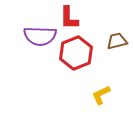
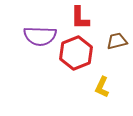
red L-shape: moved 11 px right
yellow L-shape: moved 1 px right, 8 px up; rotated 40 degrees counterclockwise
